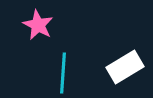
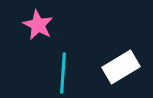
white rectangle: moved 4 px left
